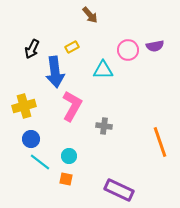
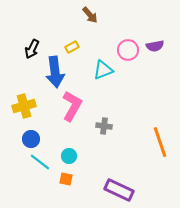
cyan triangle: rotated 20 degrees counterclockwise
